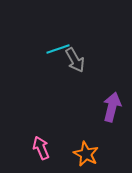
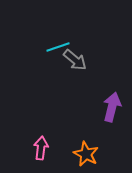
cyan line: moved 2 px up
gray arrow: rotated 20 degrees counterclockwise
pink arrow: rotated 30 degrees clockwise
